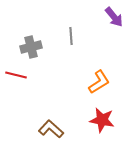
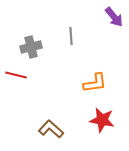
orange L-shape: moved 4 px left, 1 px down; rotated 25 degrees clockwise
